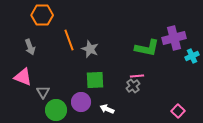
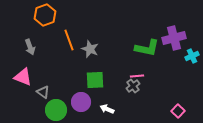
orange hexagon: moved 3 px right; rotated 20 degrees counterclockwise
gray triangle: rotated 24 degrees counterclockwise
